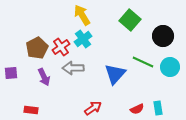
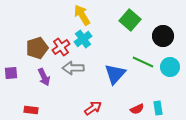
brown pentagon: rotated 10 degrees clockwise
